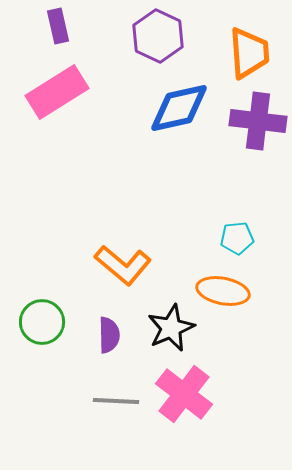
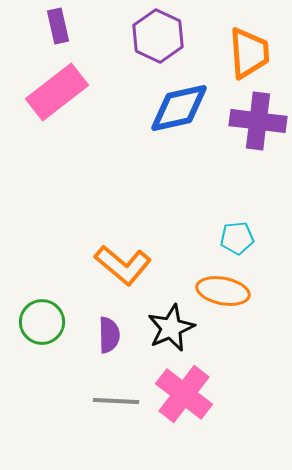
pink rectangle: rotated 6 degrees counterclockwise
